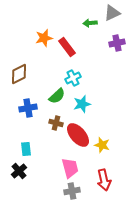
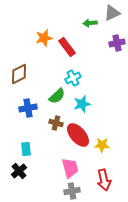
yellow star: rotated 14 degrees counterclockwise
